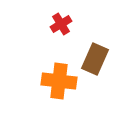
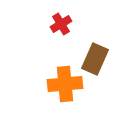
orange cross: moved 6 px right, 3 px down; rotated 12 degrees counterclockwise
